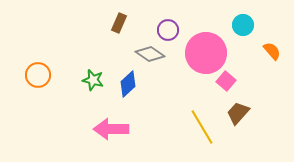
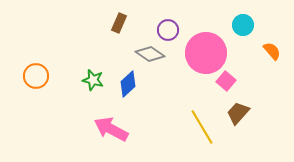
orange circle: moved 2 px left, 1 px down
pink arrow: rotated 28 degrees clockwise
